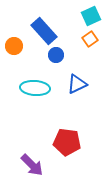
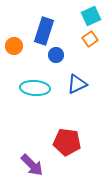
blue rectangle: rotated 60 degrees clockwise
